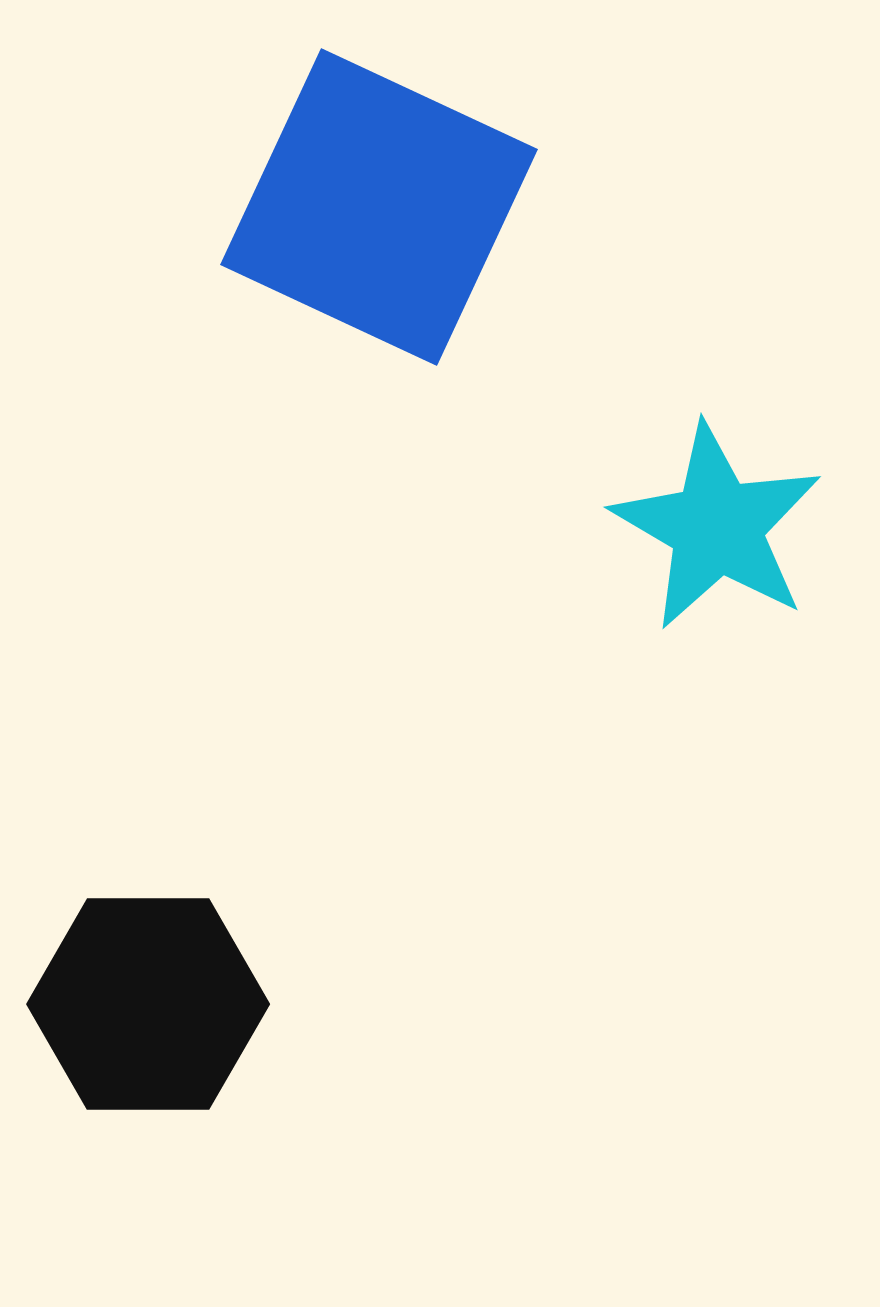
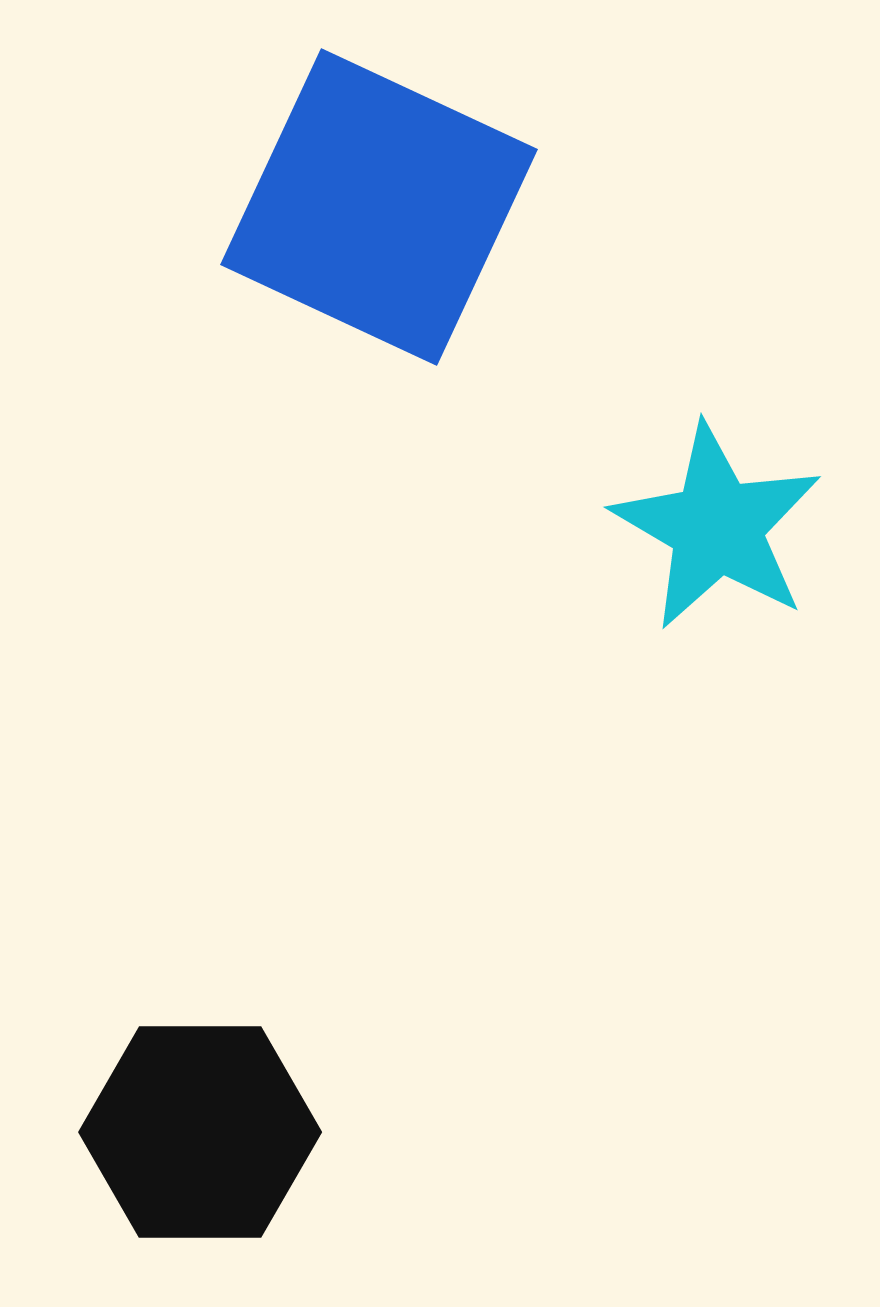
black hexagon: moved 52 px right, 128 px down
